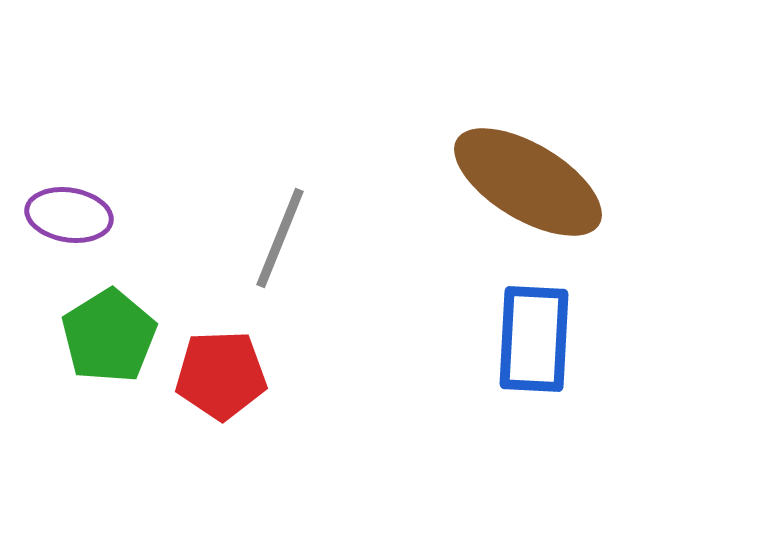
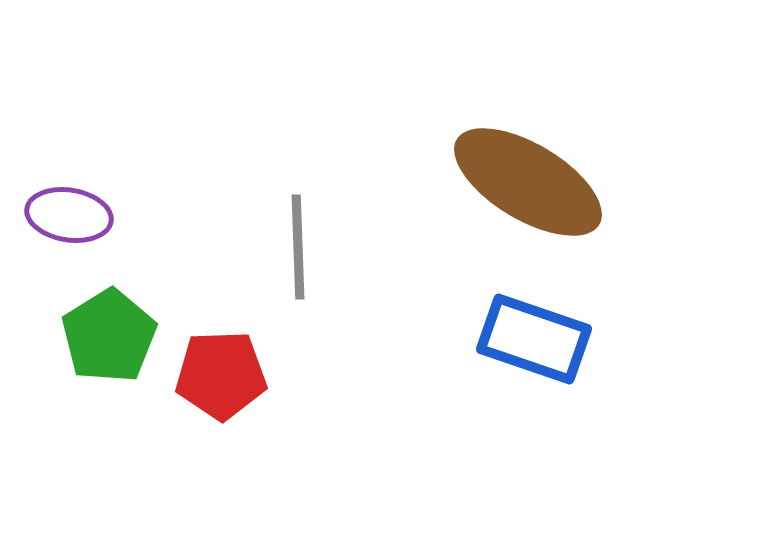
gray line: moved 18 px right, 9 px down; rotated 24 degrees counterclockwise
blue rectangle: rotated 74 degrees counterclockwise
